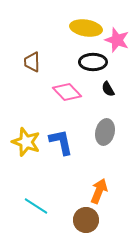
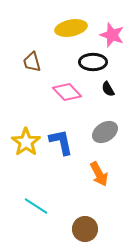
yellow ellipse: moved 15 px left; rotated 20 degrees counterclockwise
pink star: moved 5 px left, 5 px up
brown trapezoid: rotated 15 degrees counterclockwise
gray ellipse: rotated 45 degrees clockwise
yellow star: rotated 16 degrees clockwise
orange arrow: moved 17 px up; rotated 130 degrees clockwise
brown circle: moved 1 px left, 9 px down
